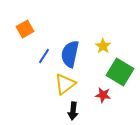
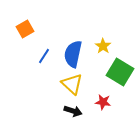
blue semicircle: moved 3 px right
yellow triangle: moved 7 px right; rotated 40 degrees counterclockwise
red star: moved 7 px down
black arrow: rotated 78 degrees counterclockwise
